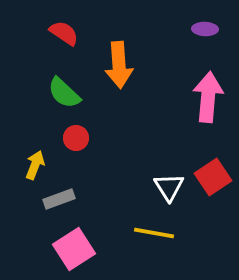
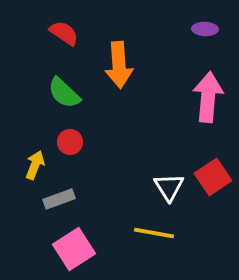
red circle: moved 6 px left, 4 px down
